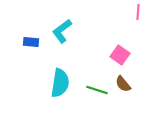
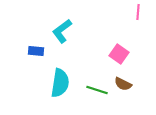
blue rectangle: moved 5 px right, 9 px down
pink square: moved 1 px left, 1 px up
brown semicircle: rotated 24 degrees counterclockwise
